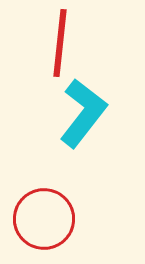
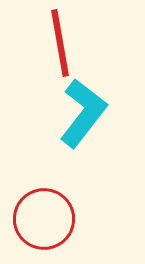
red line: rotated 16 degrees counterclockwise
